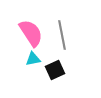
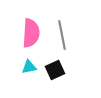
pink semicircle: rotated 36 degrees clockwise
cyan triangle: moved 4 px left, 8 px down
